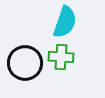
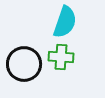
black circle: moved 1 px left, 1 px down
